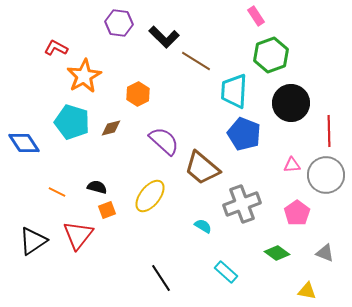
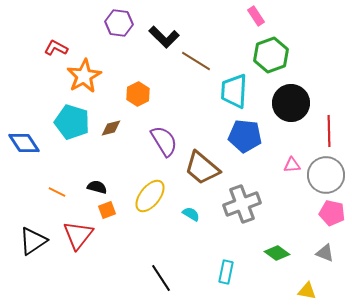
blue pentagon: moved 1 px right, 2 px down; rotated 16 degrees counterclockwise
purple semicircle: rotated 16 degrees clockwise
pink pentagon: moved 35 px right; rotated 25 degrees counterclockwise
cyan semicircle: moved 12 px left, 12 px up
cyan rectangle: rotated 60 degrees clockwise
